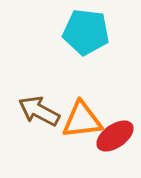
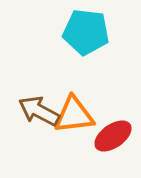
orange triangle: moved 8 px left, 5 px up
red ellipse: moved 2 px left
